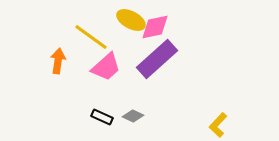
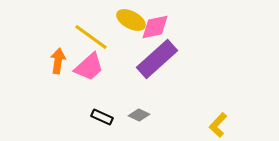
pink trapezoid: moved 17 px left
gray diamond: moved 6 px right, 1 px up
